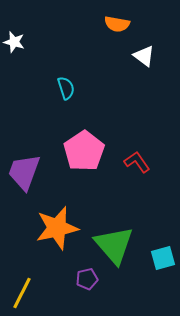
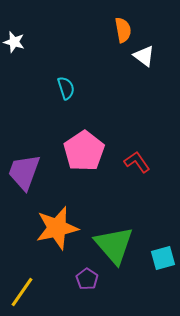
orange semicircle: moved 6 px right, 6 px down; rotated 110 degrees counterclockwise
purple pentagon: rotated 25 degrees counterclockwise
yellow line: moved 1 px up; rotated 8 degrees clockwise
